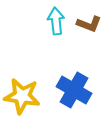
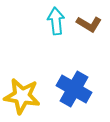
brown L-shape: rotated 10 degrees clockwise
blue cross: moved 1 px up
